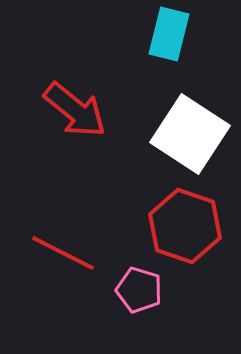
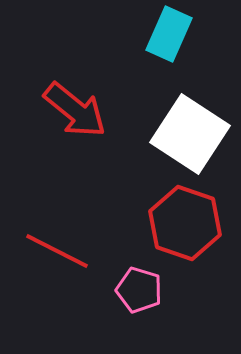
cyan rectangle: rotated 10 degrees clockwise
red hexagon: moved 3 px up
red line: moved 6 px left, 2 px up
